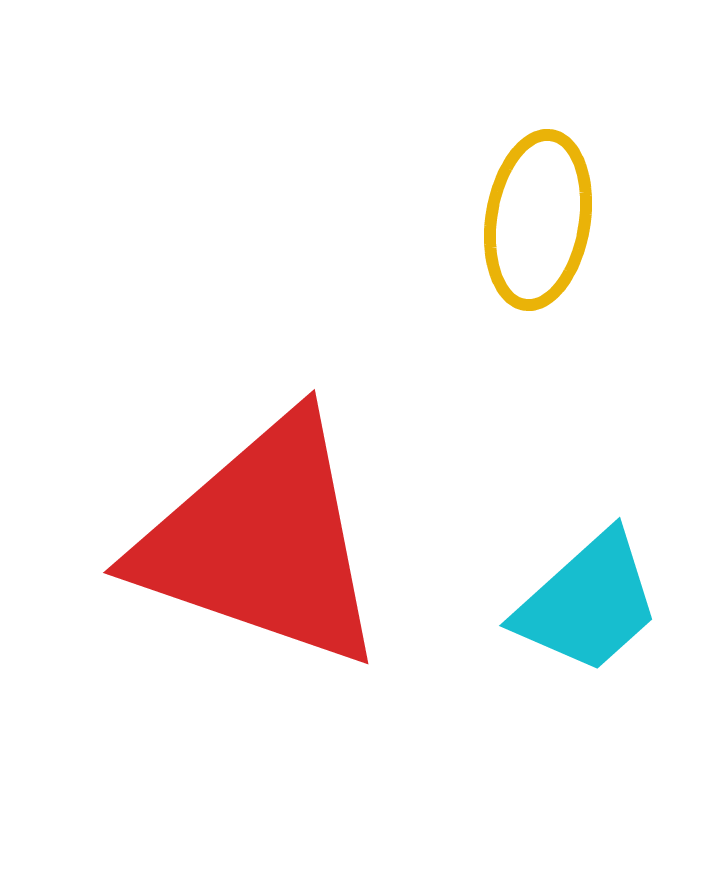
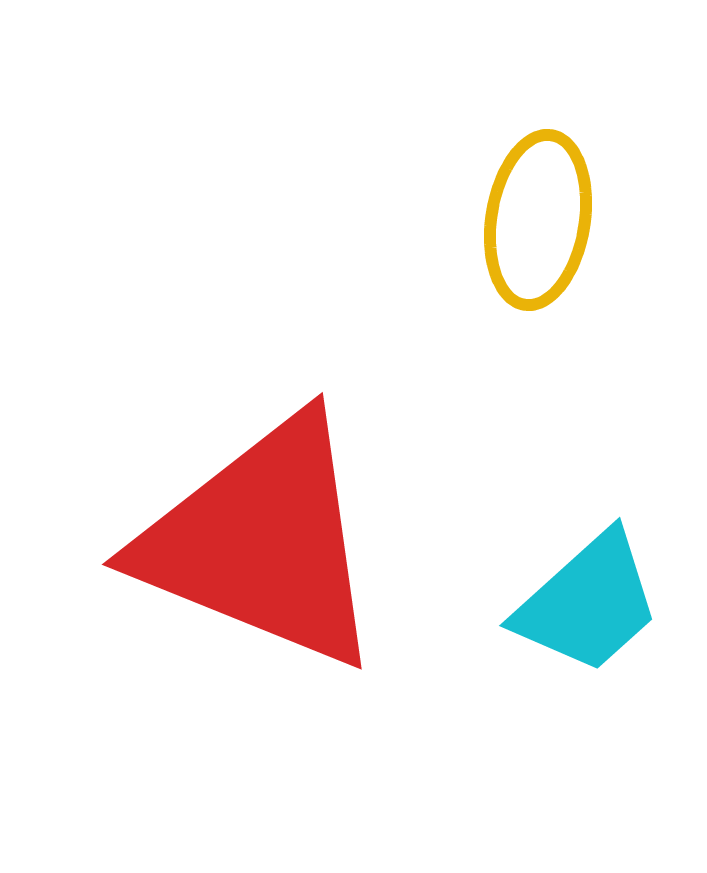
red triangle: rotated 3 degrees clockwise
